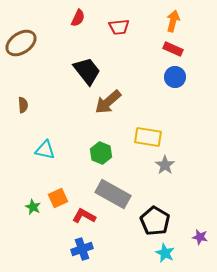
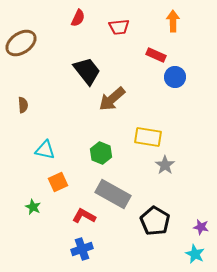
orange arrow: rotated 15 degrees counterclockwise
red rectangle: moved 17 px left, 6 px down
brown arrow: moved 4 px right, 3 px up
orange square: moved 16 px up
purple star: moved 1 px right, 10 px up
cyan star: moved 30 px right, 1 px down
